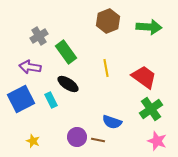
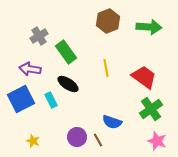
purple arrow: moved 2 px down
brown line: rotated 48 degrees clockwise
